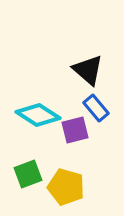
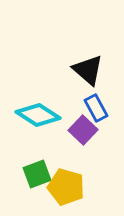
blue rectangle: rotated 12 degrees clockwise
purple square: moved 8 px right; rotated 32 degrees counterclockwise
green square: moved 9 px right
